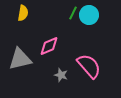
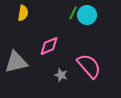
cyan circle: moved 2 px left
gray triangle: moved 4 px left, 3 px down
